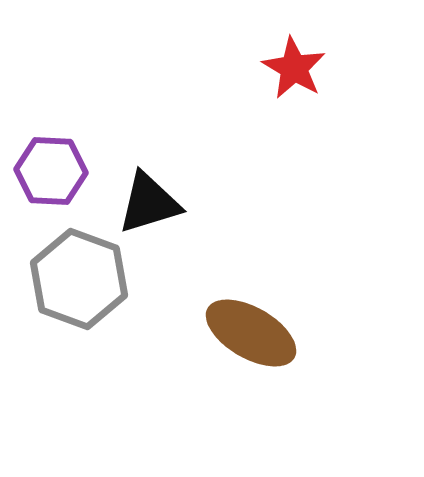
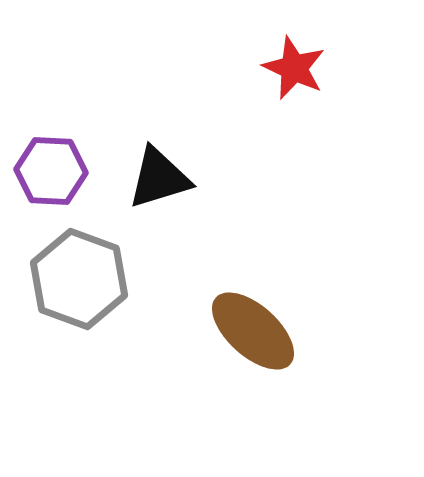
red star: rotated 6 degrees counterclockwise
black triangle: moved 10 px right, 25 px up
brown ellipse: moved 2 px right, 2 px up; rotated 12 degrees clockwise
